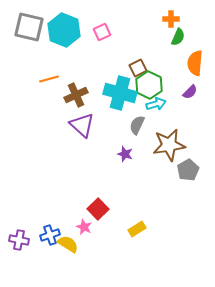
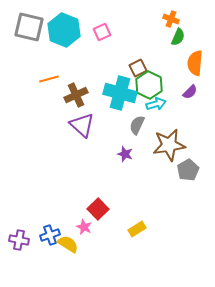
orange cross: rotated 21 degrees clockwise
